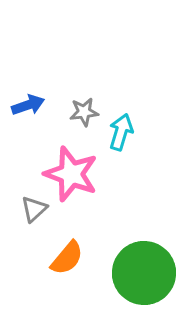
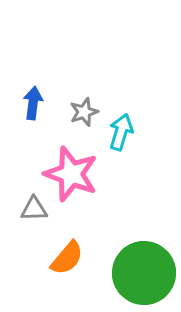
blue arrow: moved 5 px right, 2 px up; rotated 64 degrees counterclockwise
gray star: rotated 12 degrees counterclockwise
gray triangle: rotated 40 degrees clockwise
